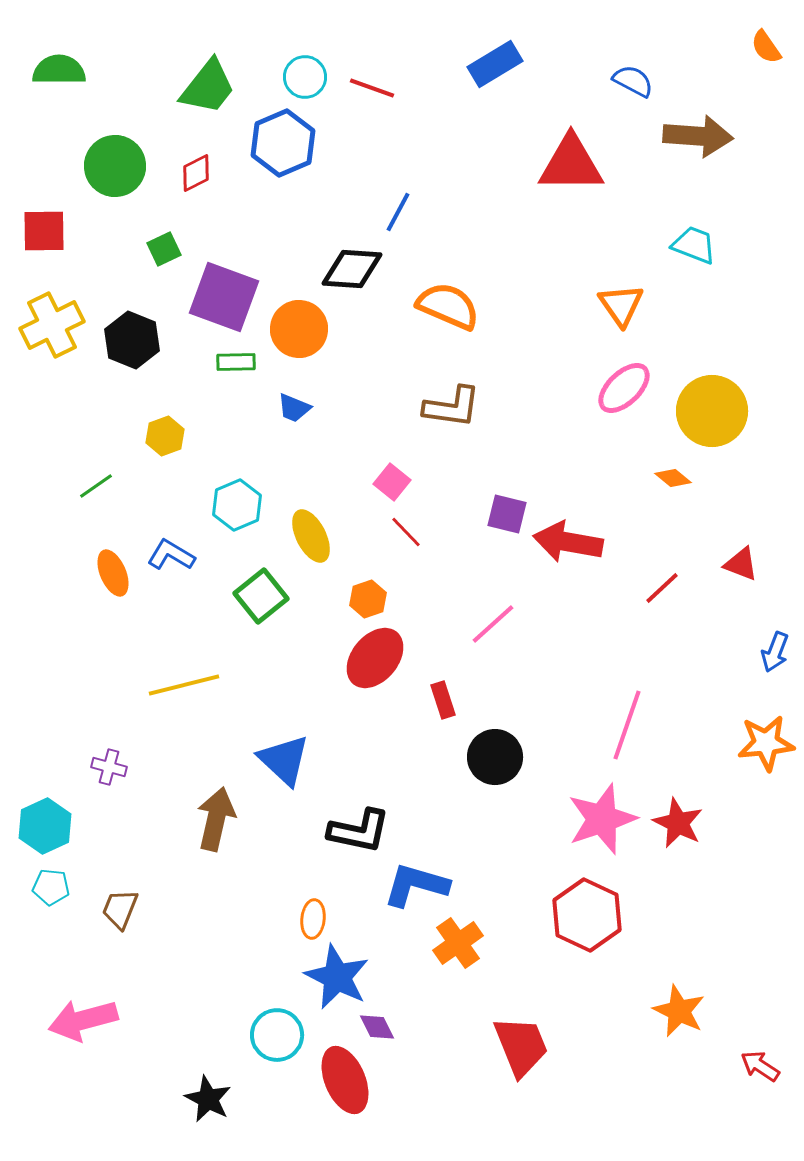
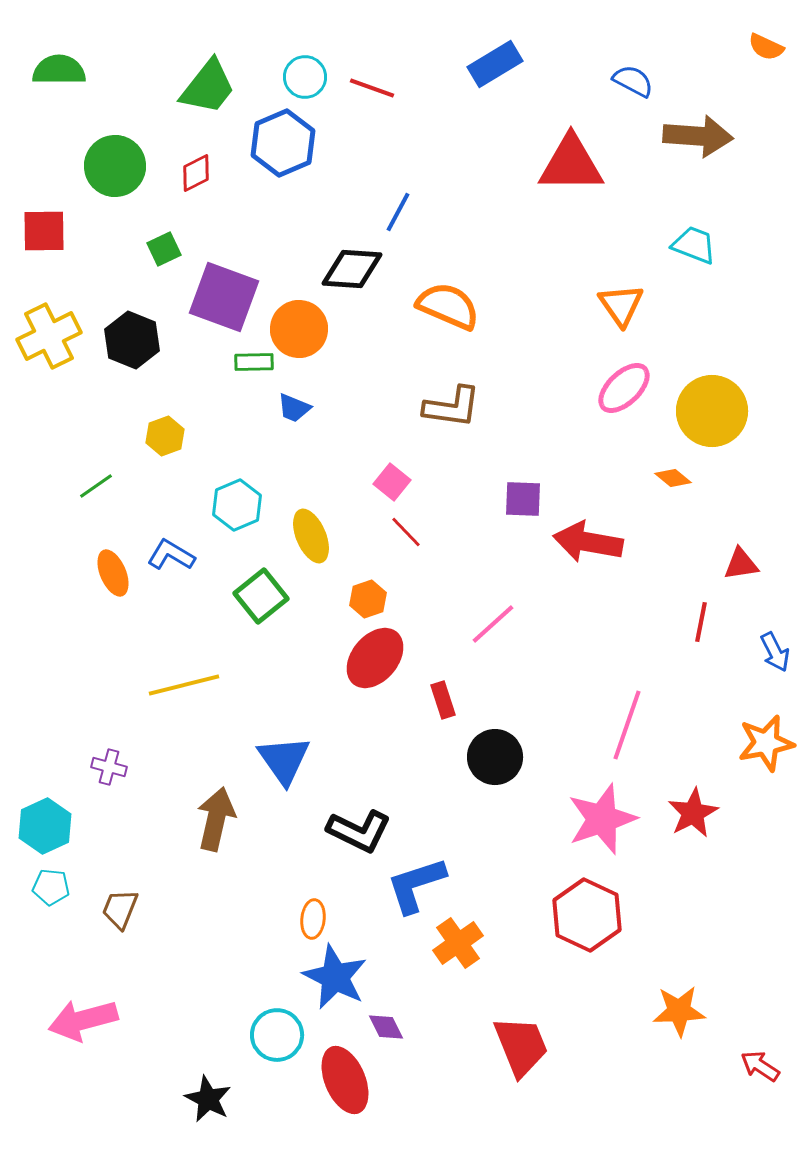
orange semicircle at (766, 47): rotated 30 degrees counterclockwise
yellow cross at (52, 325): moved 3 px left, 11 px down
green rectangle at (236, 362): moved 18 px right
purple square at (507, 514): moved 16 px right, 15 px up; rotated 12 degrees counterclockwise
yellow ellipse at (311, 536): rotated 4 degrees clockwise
red arrow at (568, 542): moved 20 px right
red triangle at (741, 564): rotated 30 degrees counterclockwise
red line at (662, 588): moved 39 px right, 34 px down; rotated 36 degrees counterclockwise
blue arrow at (775, 652): rotated 48 degrees counterclockwise
orange star at (766, 743): rotated 6 degrees counterclockwise
blue triangle at (284, 760): rotated 12 degrees clockwise
red star at (678, 823): moved 15 px right, 10 px up; rotated 18 degrees clockwise
black L-shape at (359, 831): rotated 14 degrees clockwise
blue L-shape at (416, 885): rotated 34 degrees counterclockwise
blue star at (337, 977): moved 2 px left
orange star at (679, 1011): rotated 28 degrees counterclockwise
purple diamond at (377, 1027): moved 9 px right
